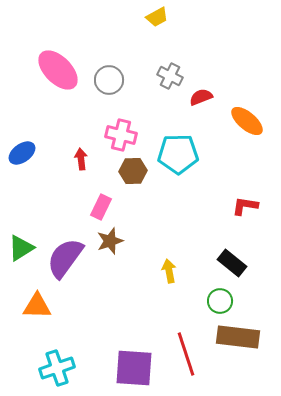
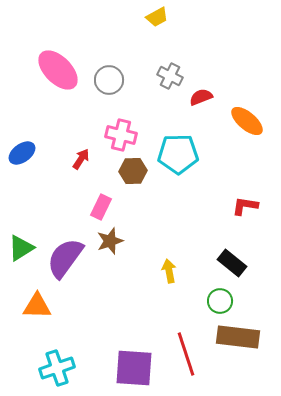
red arrow: rotated 40 degrees clockwise
